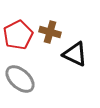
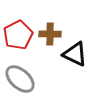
brown cross: moved 2 px down; rotated 15 degrees counterclockwise
